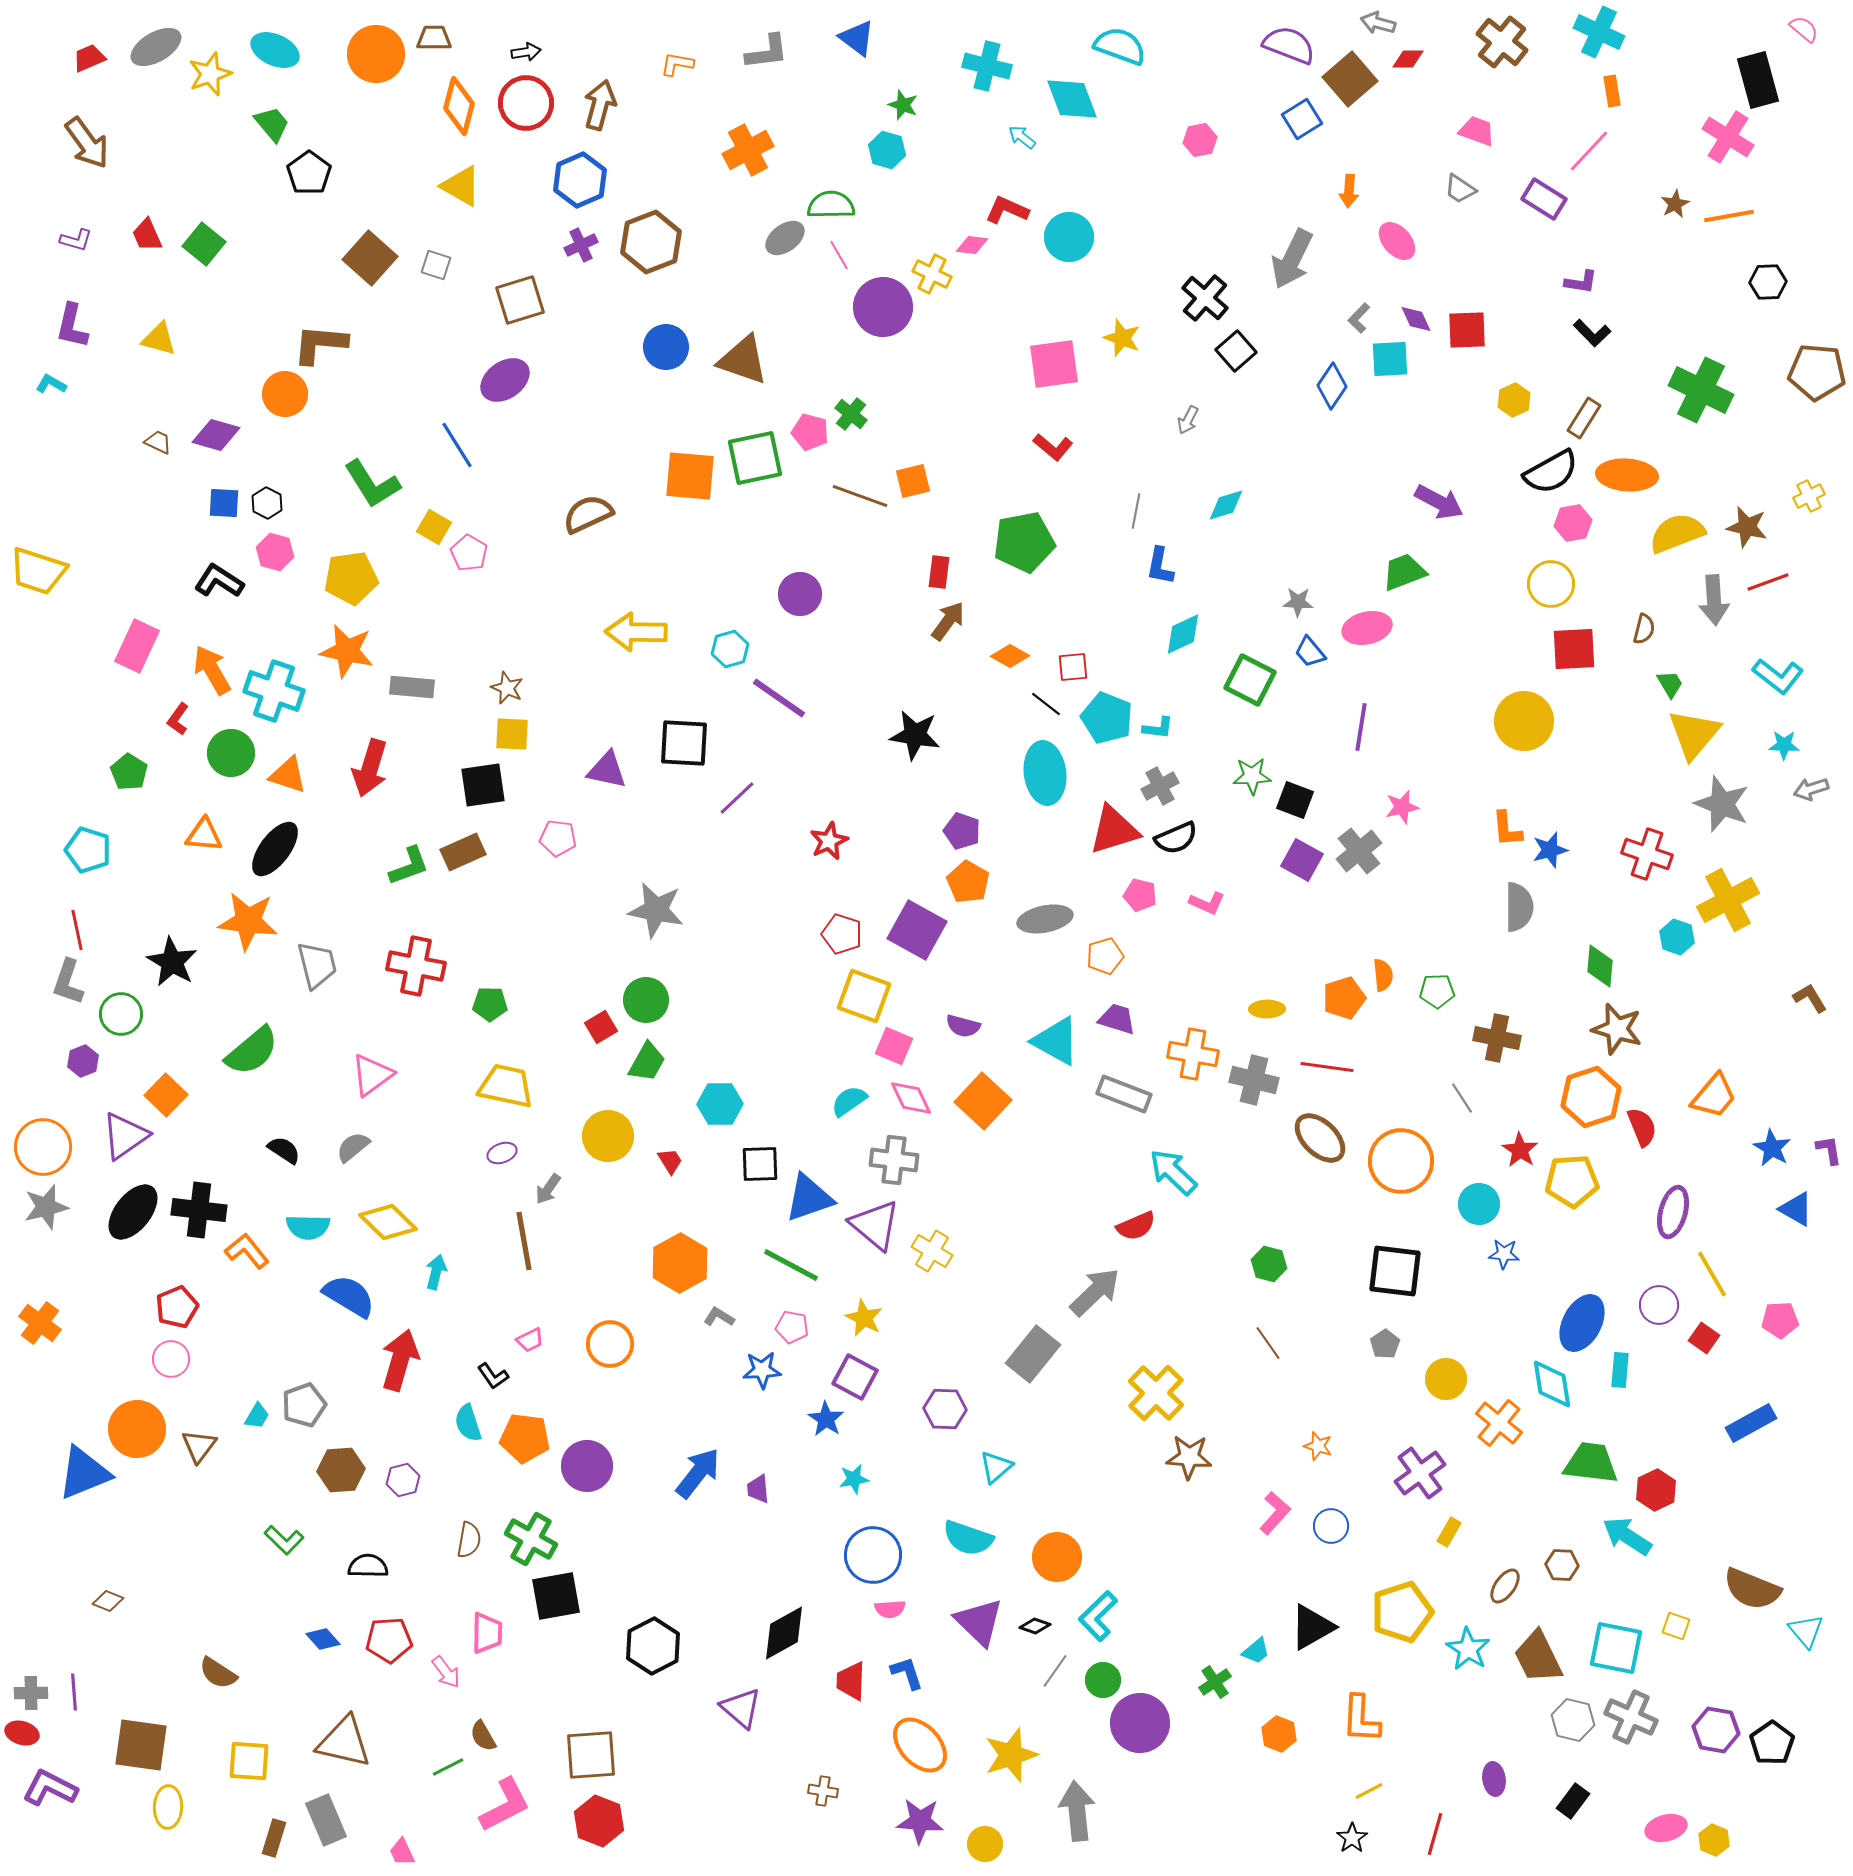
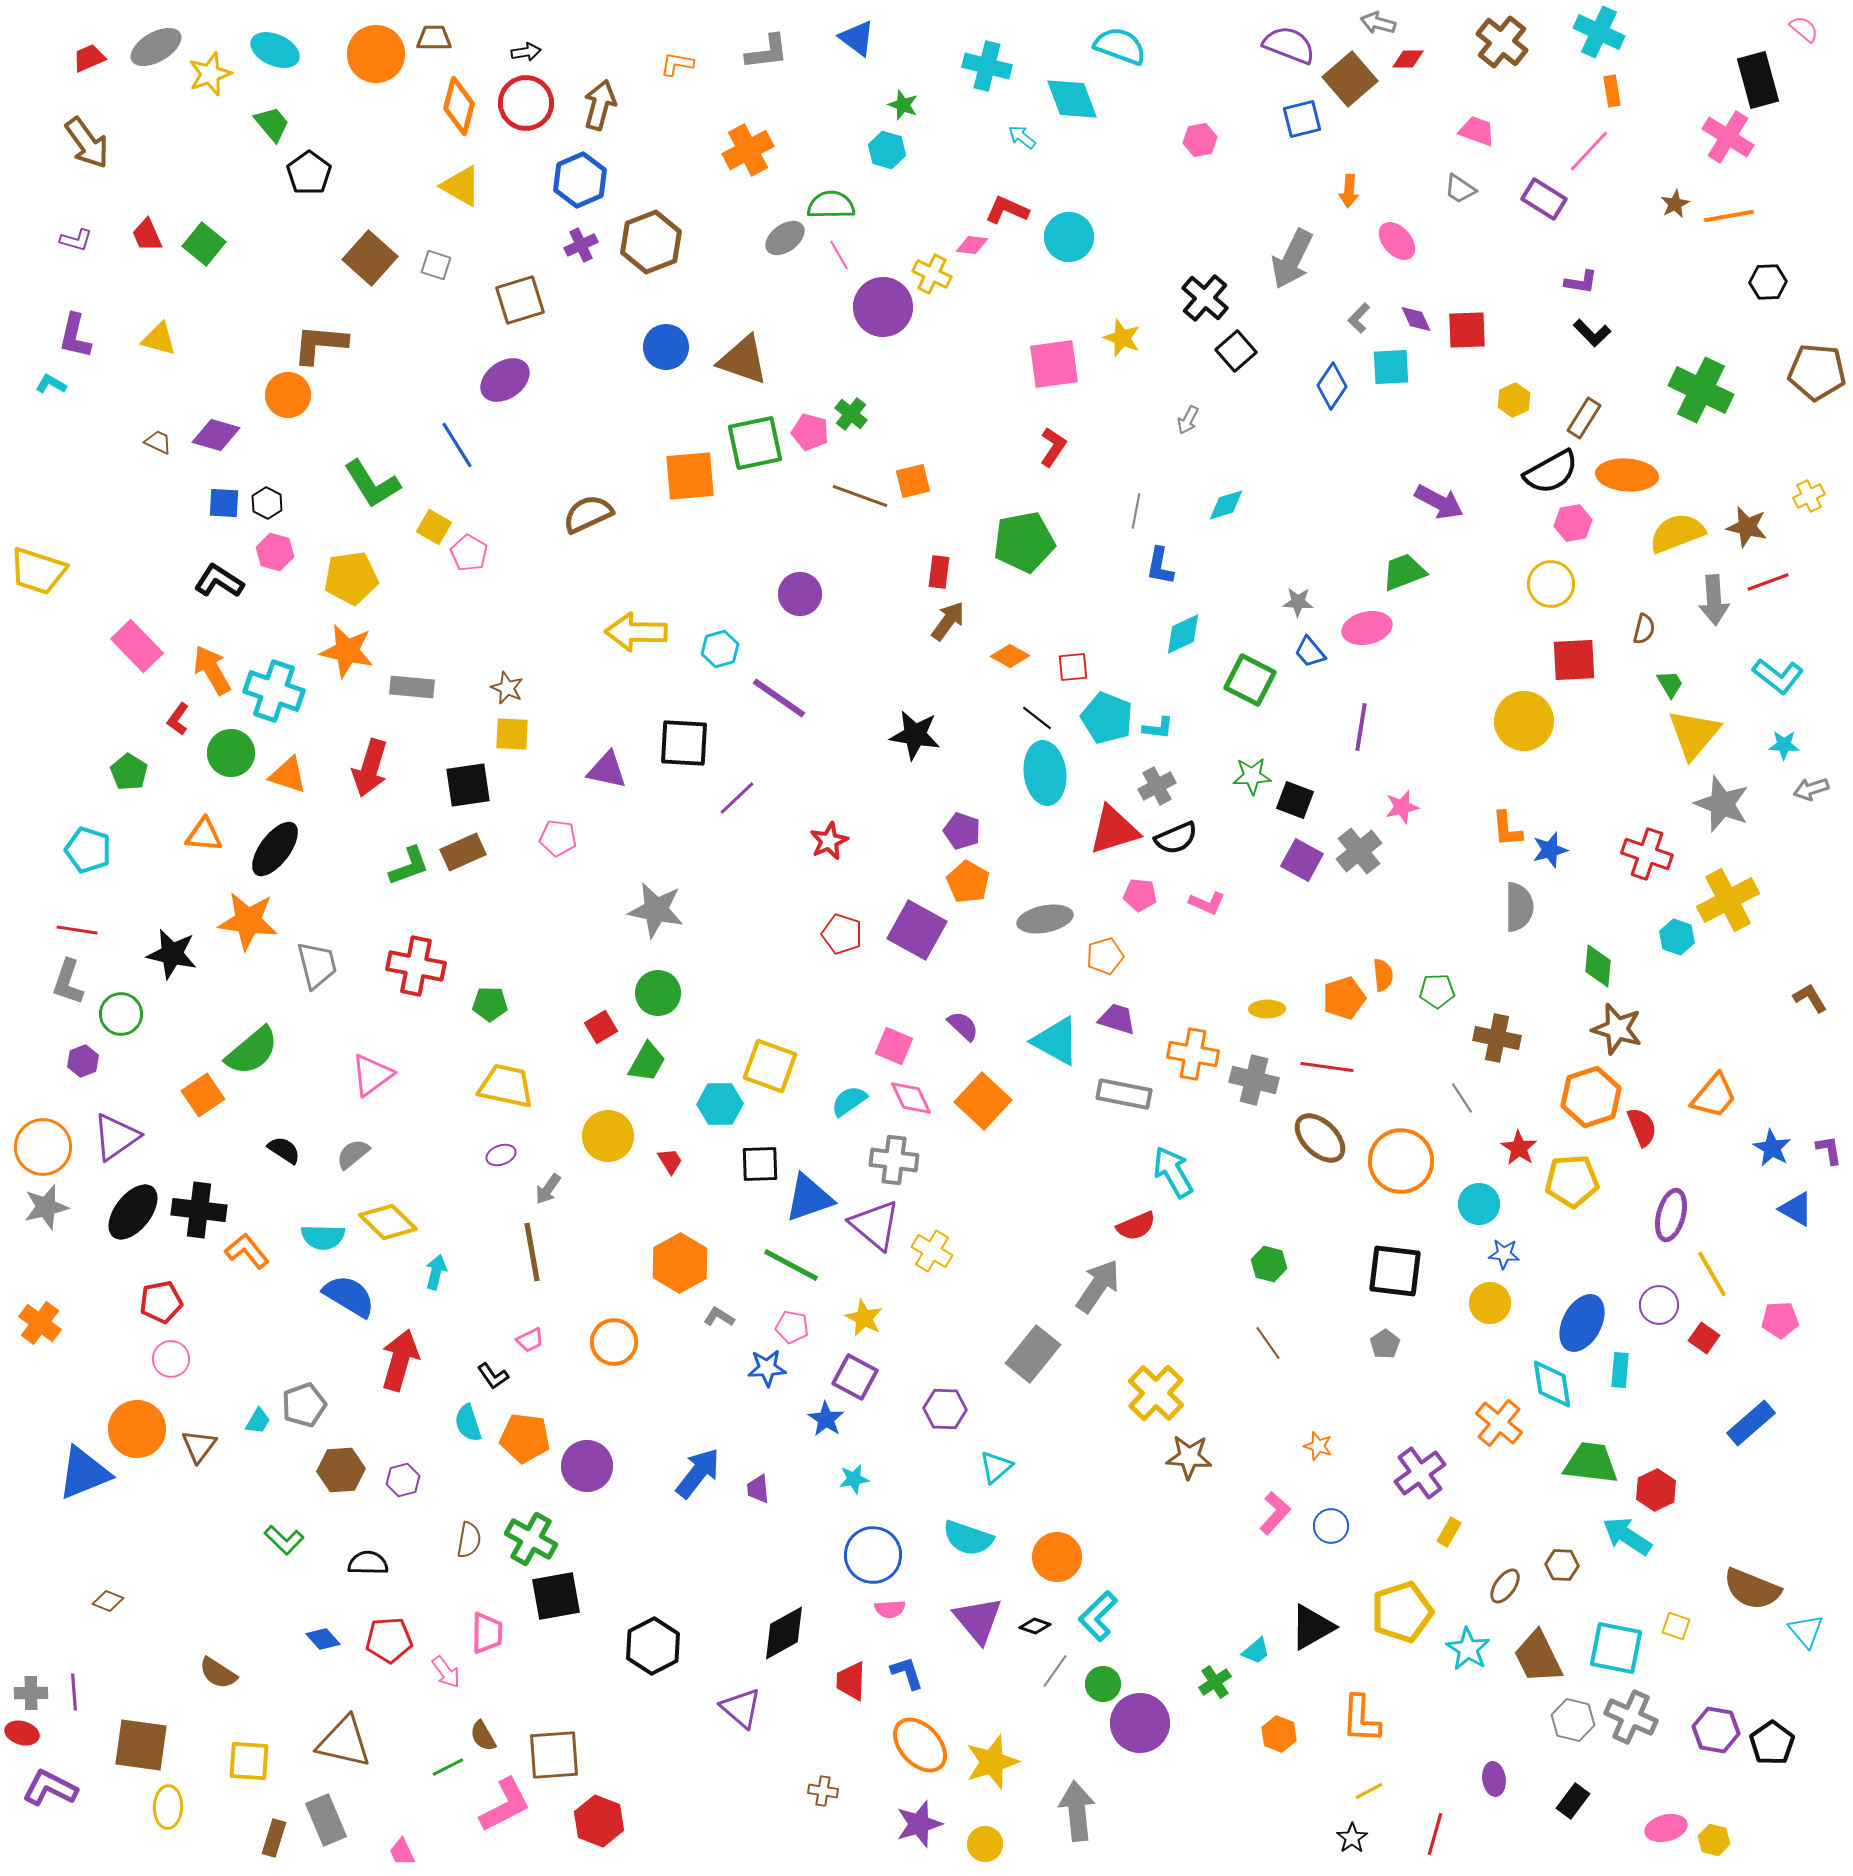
blue square at (1302, 119): rotated 18 degrees clockwise
purple L-shape at (72, 326): moved 3 px right, 10 px down
cyan square at (1390, 359): moved 1 px right, 8 px down
orange circle at (285, 394): moved 3 px right, 1 px down
red L-shape at (1053, 447): rotated 96 degrees counterclockwise
green square at (755, 458): moved 15 px up
orange square at (690, 476): rotated 10 degrees counterclockwise
pink rectangle at (137, 646): rotated 69 degrees counterclockwise
cyan hexagon at (730, 649): moved 10 px left
red square at (1574, 649): moved 11 px down
black line at (1046, 704): moved 9 px left, 14 px down
black square at (483, 785): moved 15 px left
gray cross at (1160, 786): moved 3 px left
pink pentagon at (1140, 895): rotated 8 degrees counterclockwise
red line at (77, 930): rotated 69 degrees counterclockwise
black star at (172, 962): moved 8 px up; rotated 18 degrees counterclockwise
green diamond at (1600, 966): moved 2 px left
yellow square at (864, 996): moved 94 px left, 70 px down
green circle at (646, 1000): moved 12 px right, 7 px up
purple semicircle at (963, 1026): rotated 152 degrees counterclockwise
gray rectangle at (1124, 1094): rotated 10 degrees counterclockwise
orange square at (166, 1095): moved 37 px right; rotated 12 degrees clockwise
purple triangle at (125, 1136): moved 9 px left, 1 px down
gray semicircle at (353, 1147): moved 7 px down
red star at (1520, 1150): moved 1 px left, 2 px up
purple ellipse at (502, 1153): moved 1 px left, 2 px down
cyan arrow at (1173, 1172): rotated 16 degrees clockwise
purple ellipse at (1673, 1212): moved 2 px left, 3 px down
cyan semicircle at (308, 1227): moved 15 px right, 10 px down
brown line at (524, 1241): moved 8 px right, 11 px down
gray arrow at (1095, 1292): moved 3 px right, 6 px up; rotated 12 degrees counterclockwise
red pentagon at (177, 1307): moved 16 px left, 5 px up; rotated 12 degrees clockwise
orange circle at (610, 1344): moved 4 px right, 2 px up
blue star at (762, 1370): moved 5 px right, 2 px up
yellow circle at (1446, 1379): moved 44 px right, 76 px up
cyan trapezoid at (257, 1416): moved 1 px right, 5 px down
blue rectangle at (1751, 1423): rotated 12 degrees counterclockwise
black semicircle at (368, 1566): moved 3 px up
purple triangle at (979, 1622): moved 1 px left, 2 px up; rotated 6 degrees clockwise
green circle at (1103, 1680): moved 4 px down
brown square at (591, 1755): moved 37 px left
yellow star at (1011, 1755): moved 19 px left, 7 px down
purple star at (920, 1821): moved 1 px left, 3 px down; rotated 21 degrees counterclockwise
yellow hexagon at (1714, 1840): rotated 8 degrees counterclockwise
